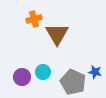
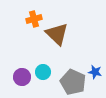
brown triangle: rotated 15 degrees counterclockwise
